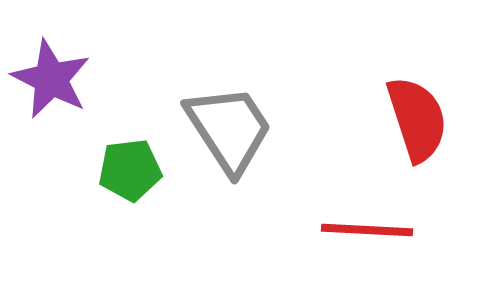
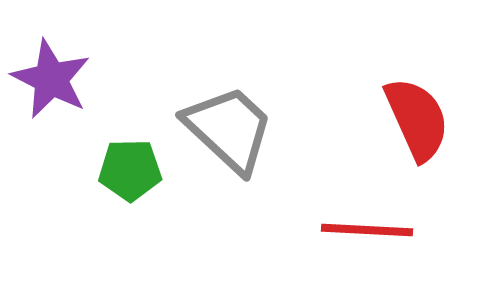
red semicircle: rotated 6 degrees counterclockwise
gray trapezoid: rotated 14 degrees counterclockwise
green pentagon: rotated 6 degrees clockwise
